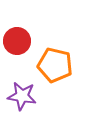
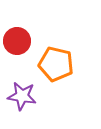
orange pentagon: moved 1 px right, 1 px up
